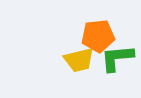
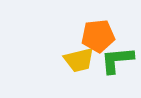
green L-shape: moved 2 px down
